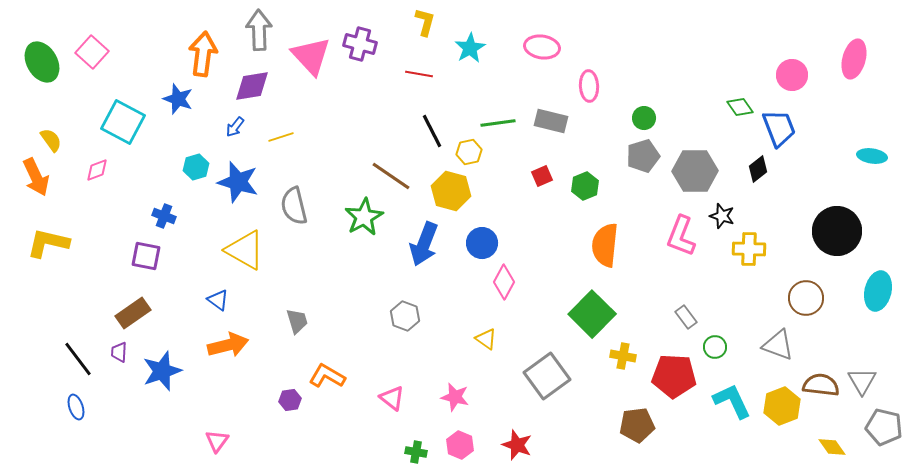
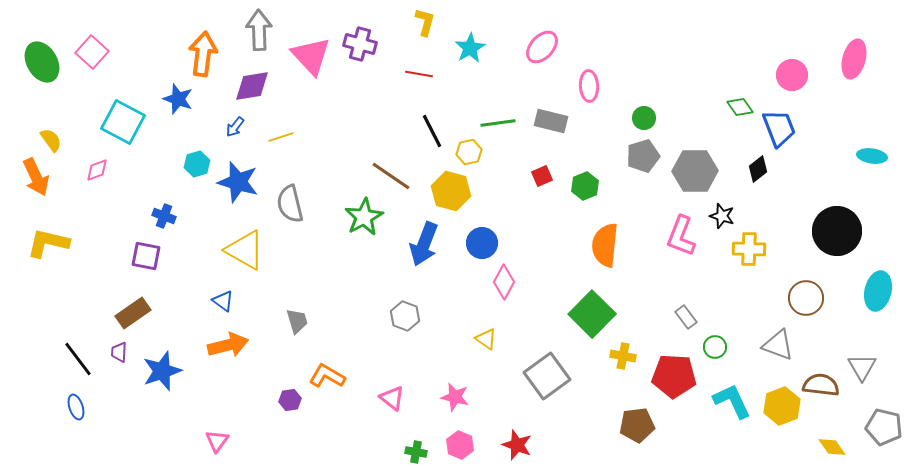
pink ellipse at (542, 47): rotated 56 degrees counterclockwise
cyan hexagon at (196, 167): moved 1 px right, 3 px up
gray semicircle at (294, 206): moved 4 px left, 2 px up
blue triangle at (218, 300): moved 5 px right, 1 px down
gray triangle at (862, 381): moved 14 px up
